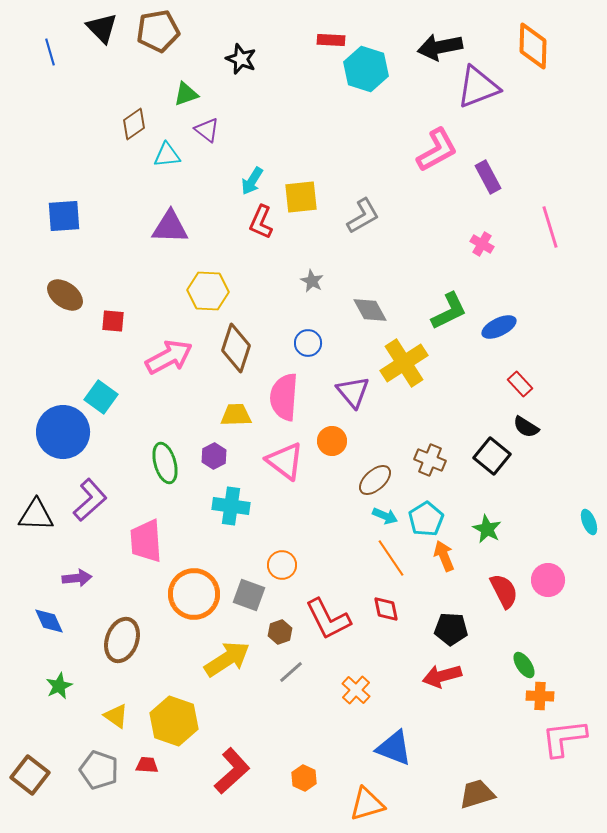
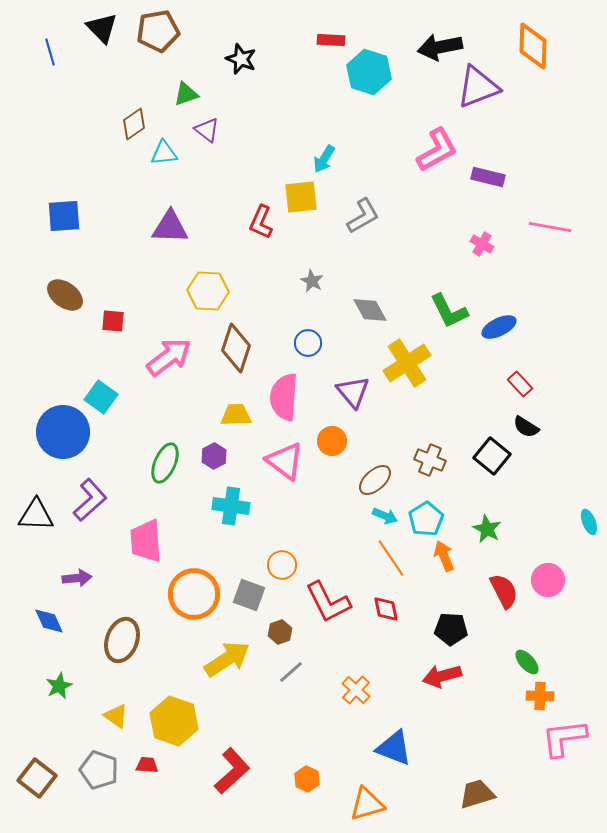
cyan hexagon at (366, 69): moved 3 px right, 3 px down
cyan triangle at (167, 155): moved 3 px left, 2 px up
purple rectangle at (488, 177): rotated 48 degrees counterclockwise
cyan arrow at (252, 181): moved 72 px right, 22 px up
pink line at (550, 227): rotated 63 degrees counterclockwise
green L-shape at (449, 311): rotated 90 degrees clockwise
pink arrow at (169, 357): rotated 9 degrees counterclockwise
yellow cross at (404, 363): moved 3 px right
green ellipse at (165, 463): rotated 39 degrees clockwise
red L-shape at (328, 619): moved 17 px up
green ellipse at (524, 665): moved 3 px right, 3 px up; rotated 8 degrees counterclockwise
brown square at (30, 775): moved 7 px right, 3 px down
orange hexagon at (304, 778): moved 3 px right, 1 px down
